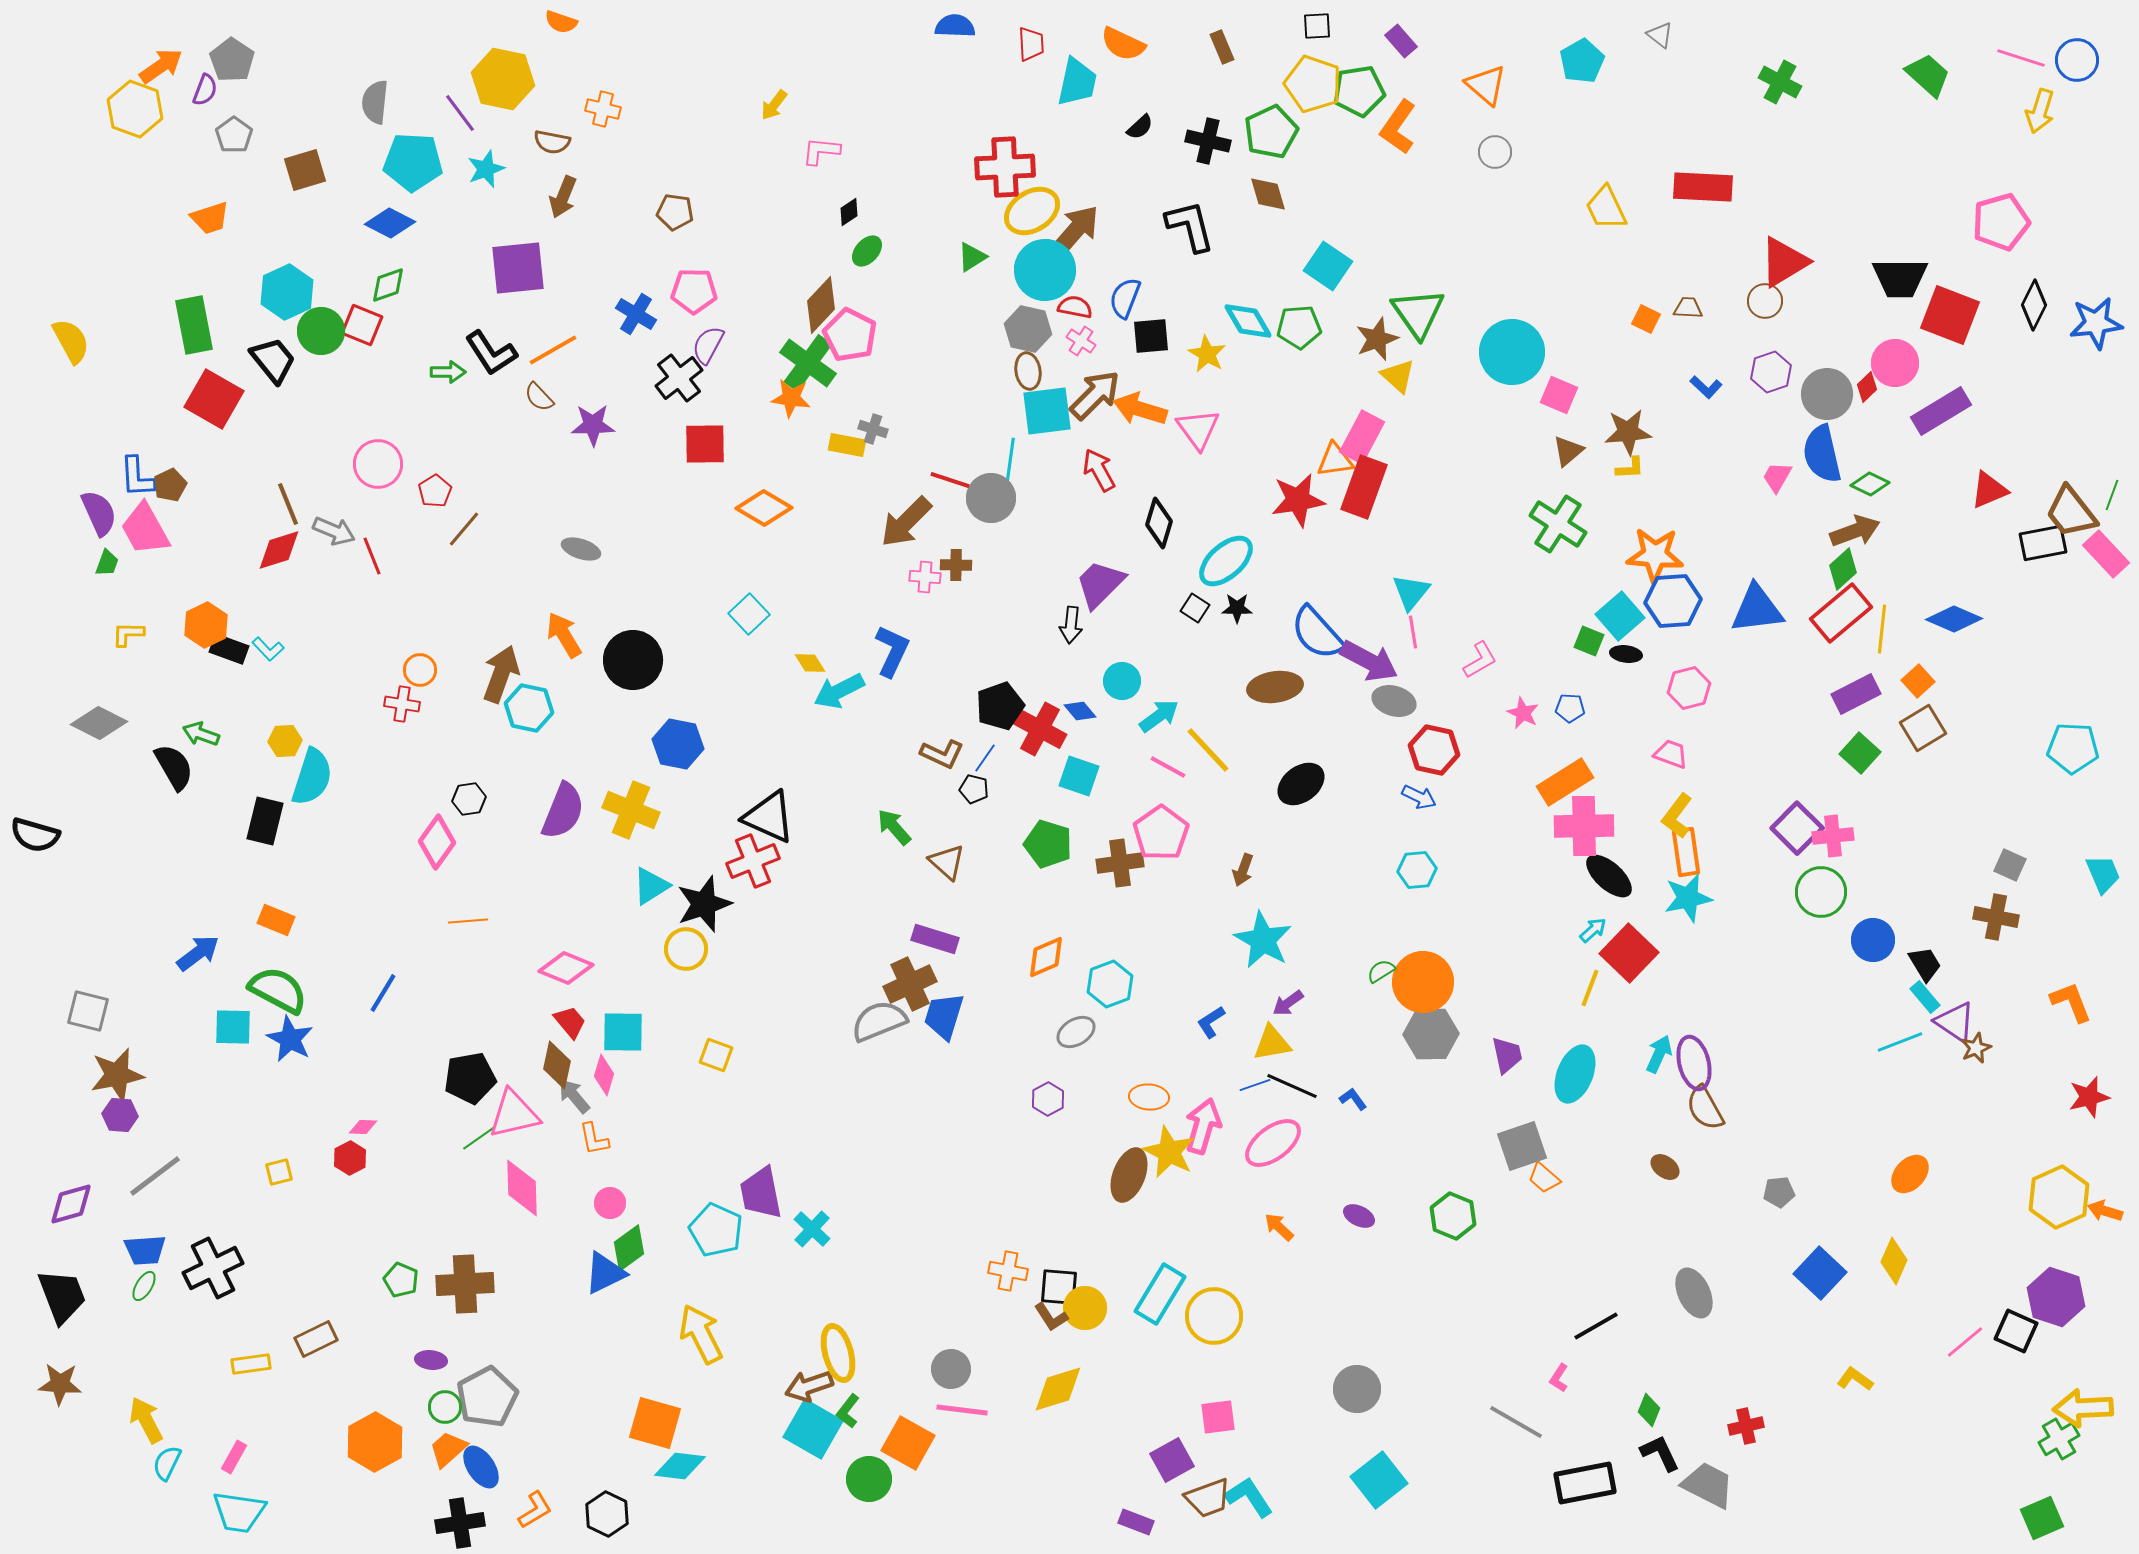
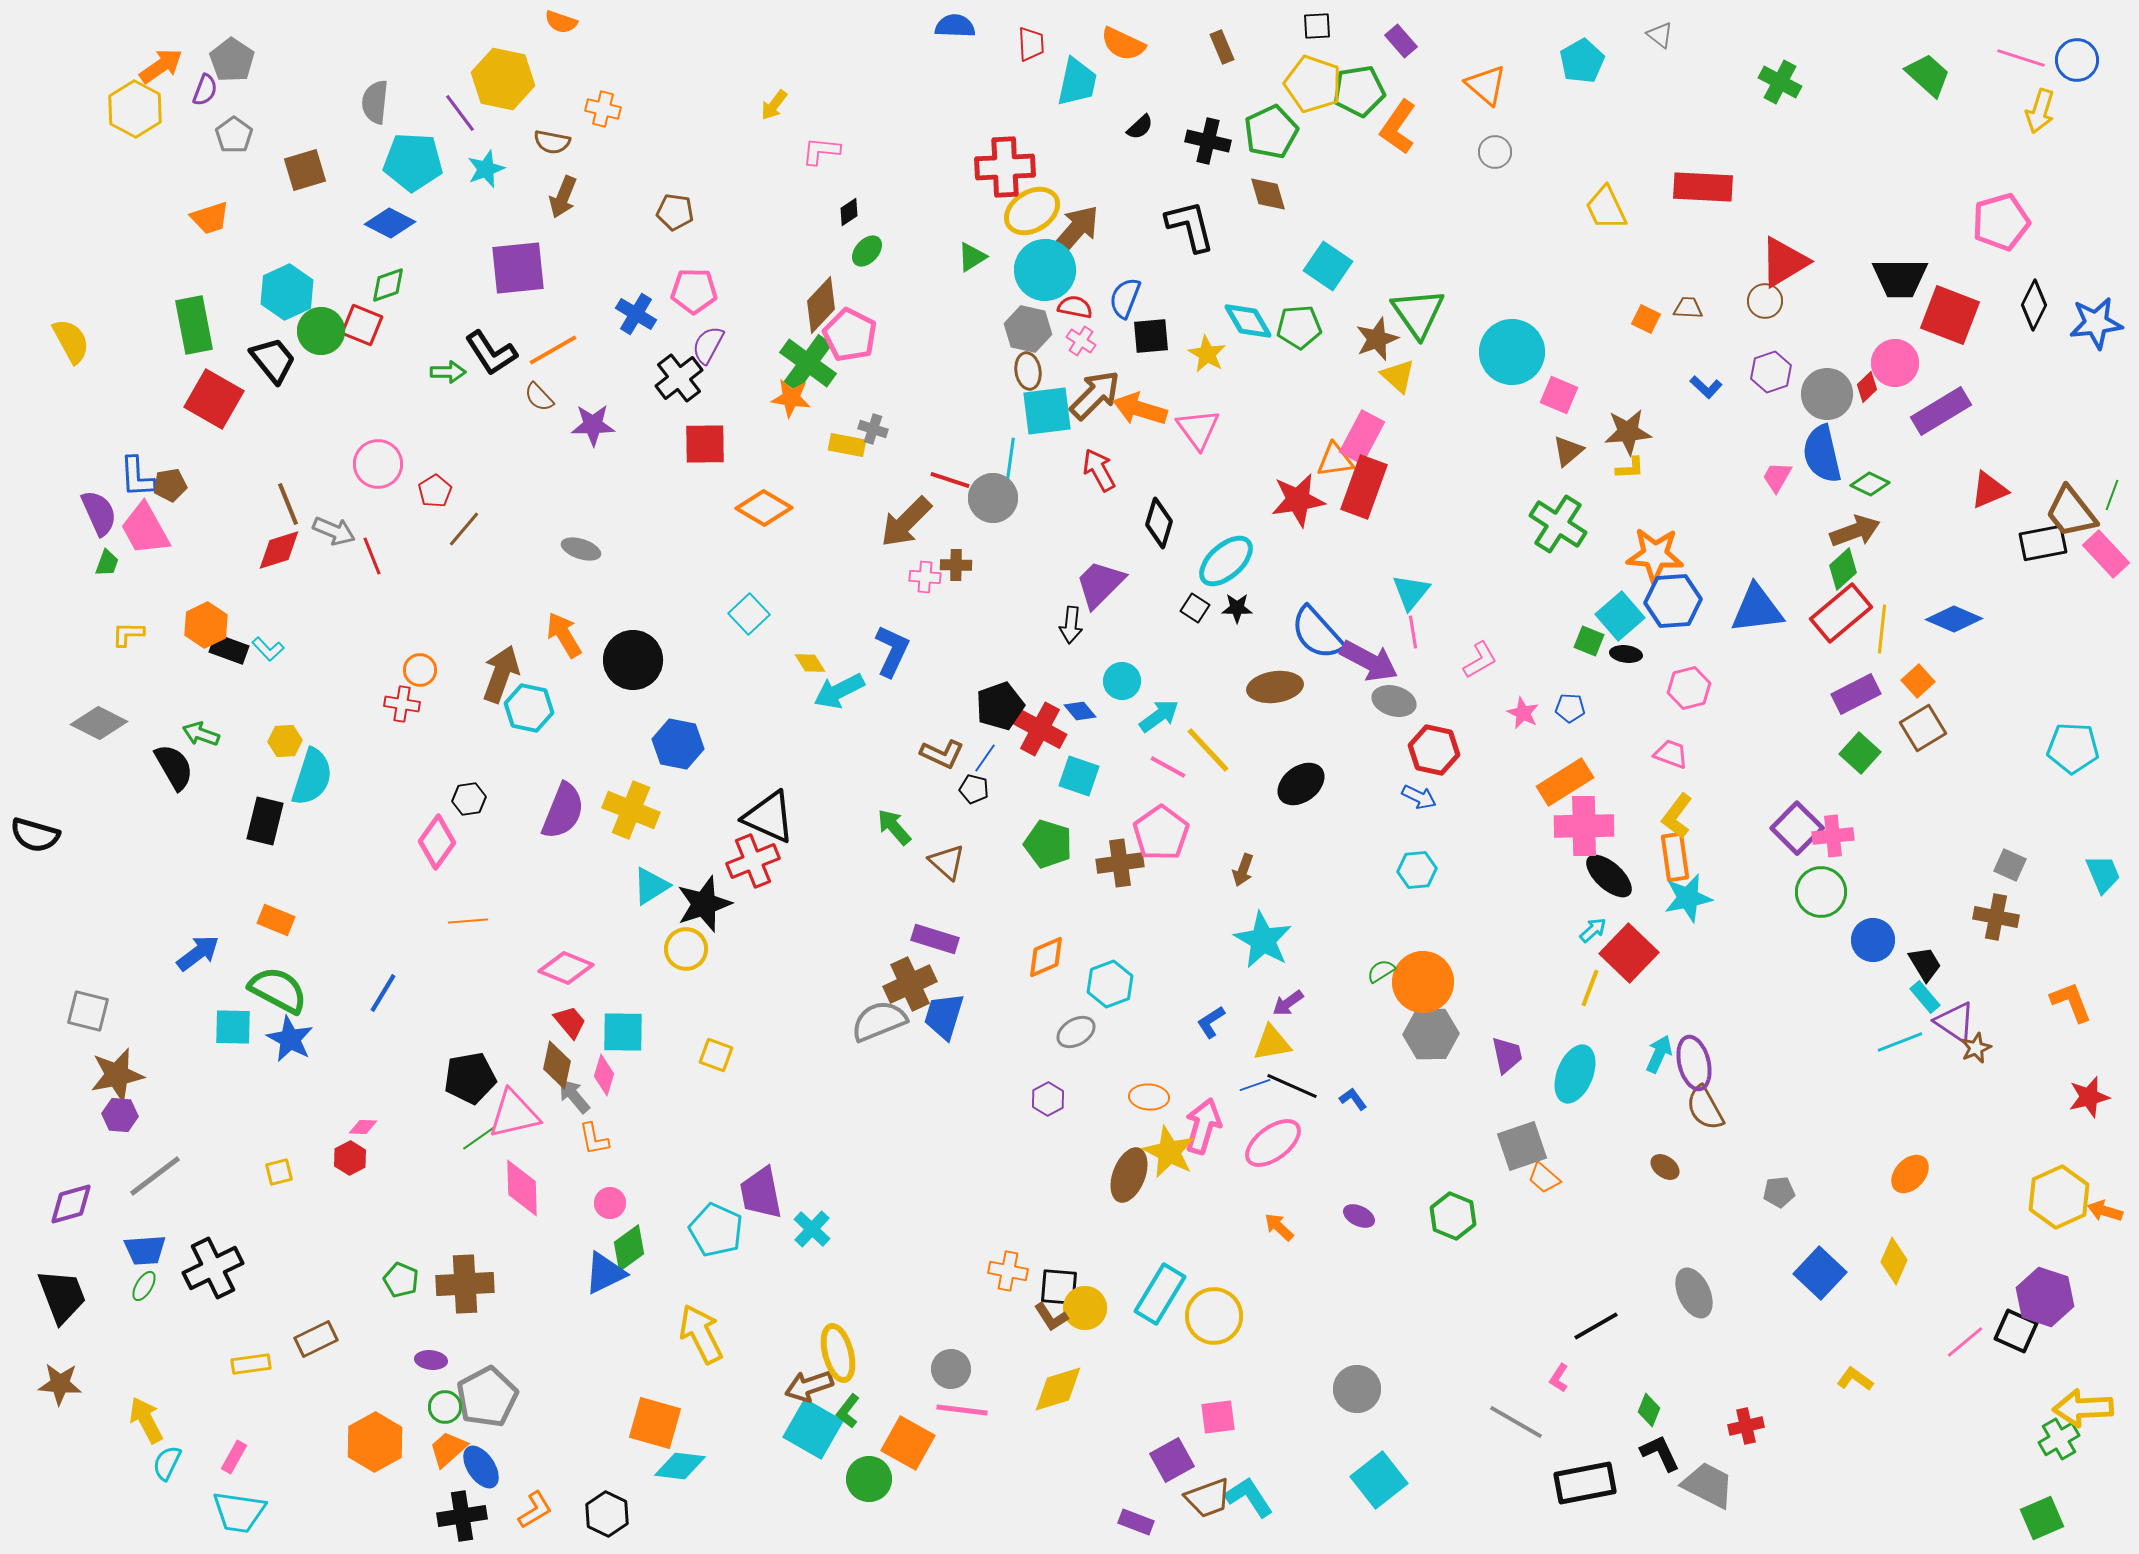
yellow hexagon at (135, 109): rotated 8 degrees clockwise
brown pentagon at (170, 485): rotated 16 degrees clockwise
gray circle at (991, 498): moved 2 px right
orange rectangle at (1686, 852): moved 11 px left, 5 px down
purple hexagon at (2056, 1297): moved 11 px left
black cross at (460, 1523): moved 2 px right, 7 px up
